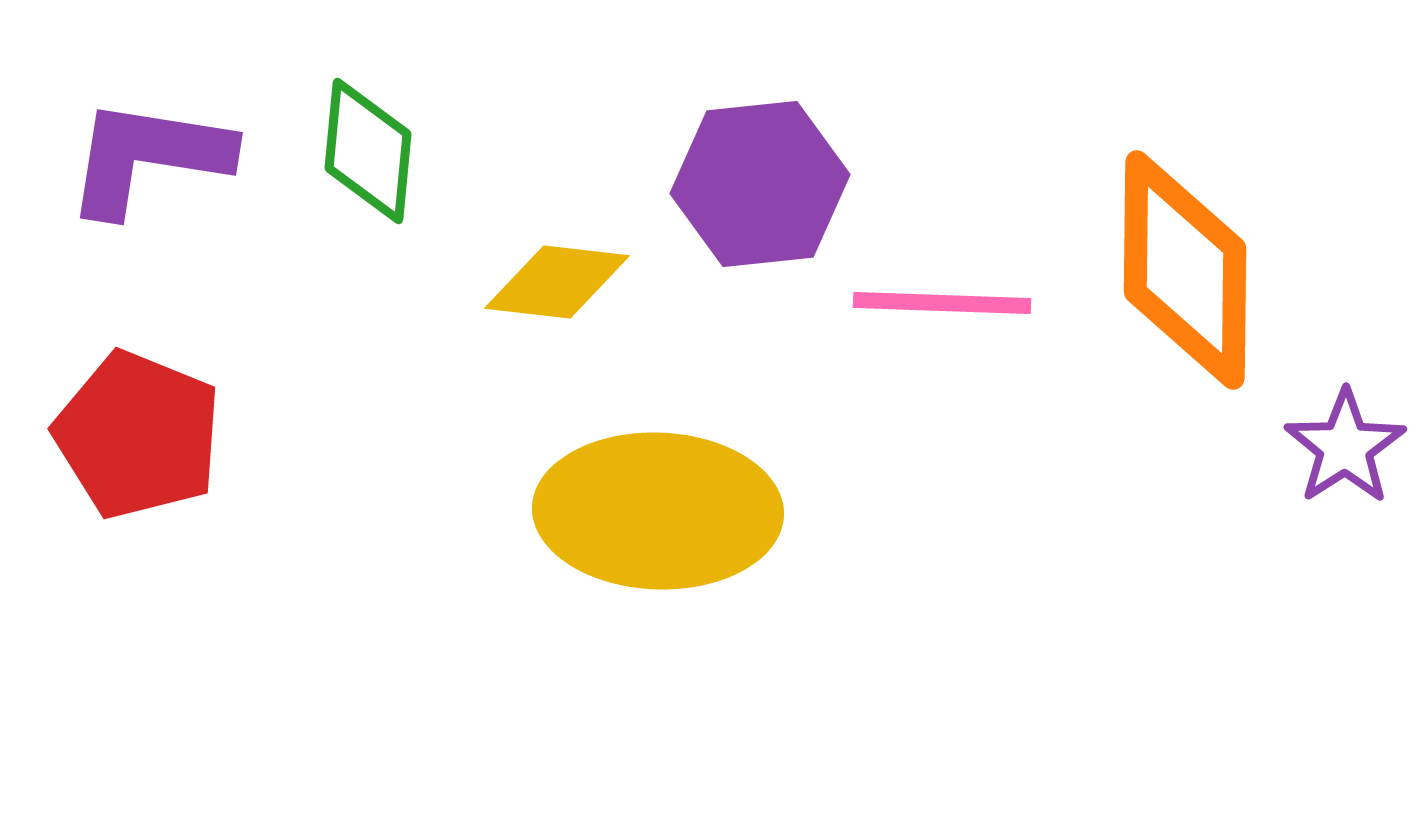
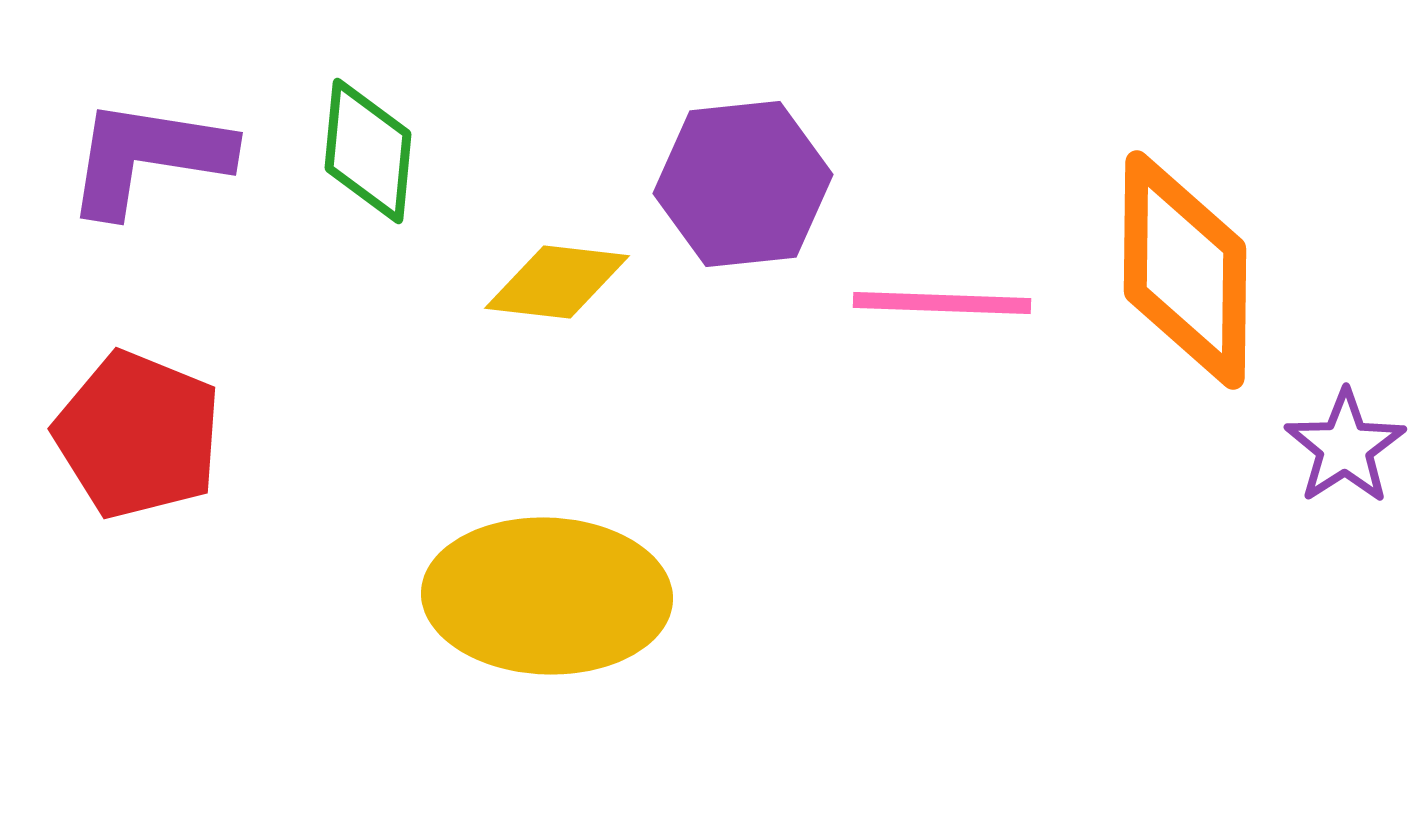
purple hexagon: moved 17 px left
yellow ellipse: moved 111 px left, 85 px down
